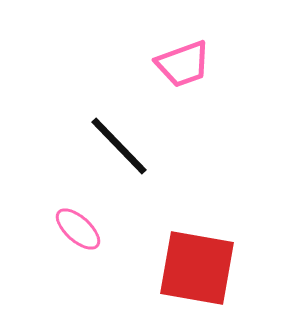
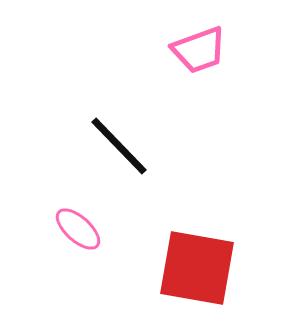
pink trapezoid: moved 16 px right, 14 px up
